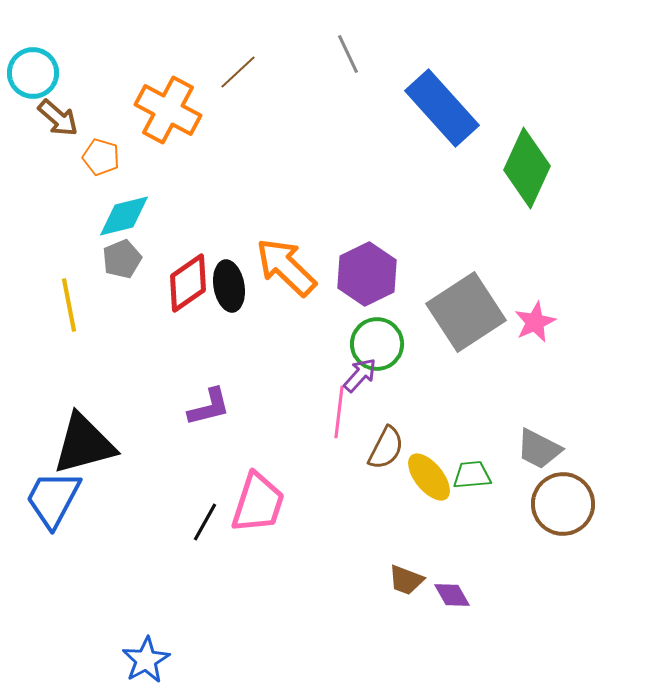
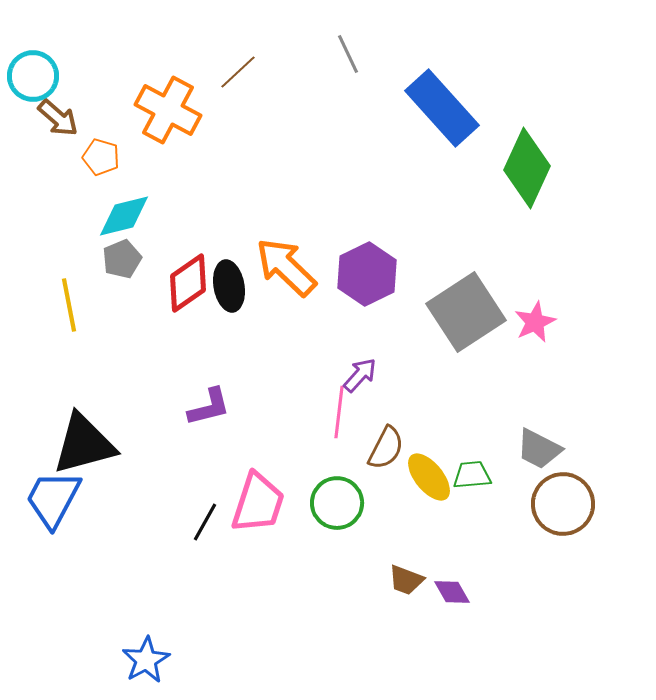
cyan circle: moved 3 px down
green circle: moved 40 px left, 159 px down
purple diamond: moved 3 px up
